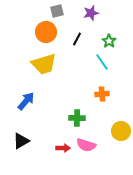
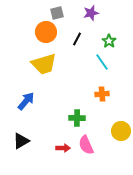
gray square: moved 2 px down
pink semicircle: rotated 48 degrees clockwise
